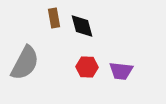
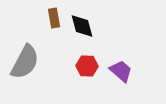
gray semicircle: moved 1 px up
red hexagon: moved 1 px up
purple trapezoid: rotated 145 degrees counterclockwise
